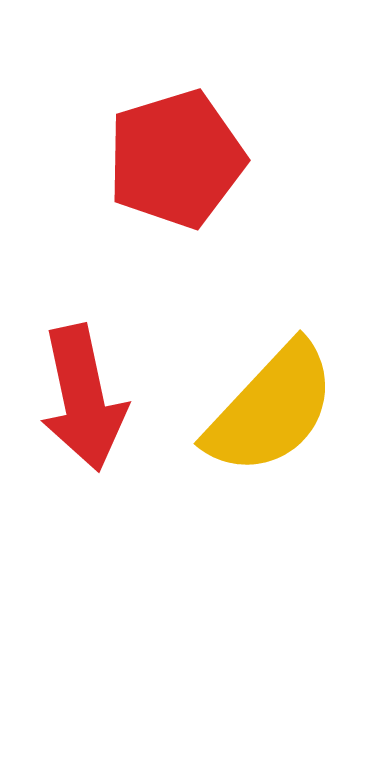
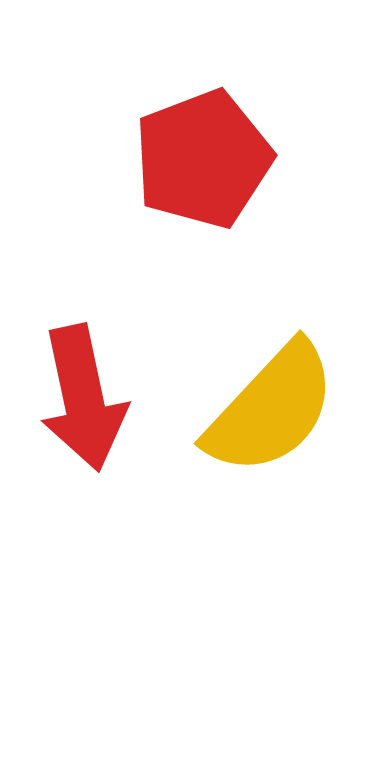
red pentagon: moved 27 px right; rotated 4 degrees counterclockwise
